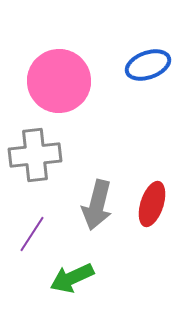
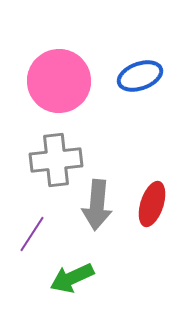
blue ellipse: moved 8 px left, 11 px down
gray cross: moved 21 px right, 5 px down
gray arrow: rotated 9 degrees counterclockwise
